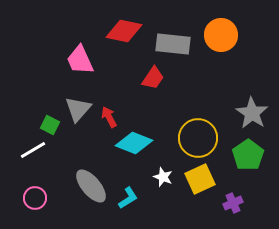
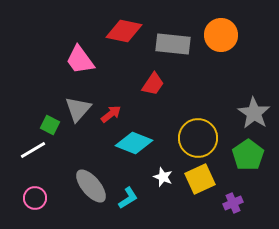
pink trapezoid: rotated 12 degrees counterclockwise
red trapezoid: moved 6 px down
gray star: moved 2 px right
red arrow: moved 2 px right, 3 px up; rotated 80 degrees clockwise
